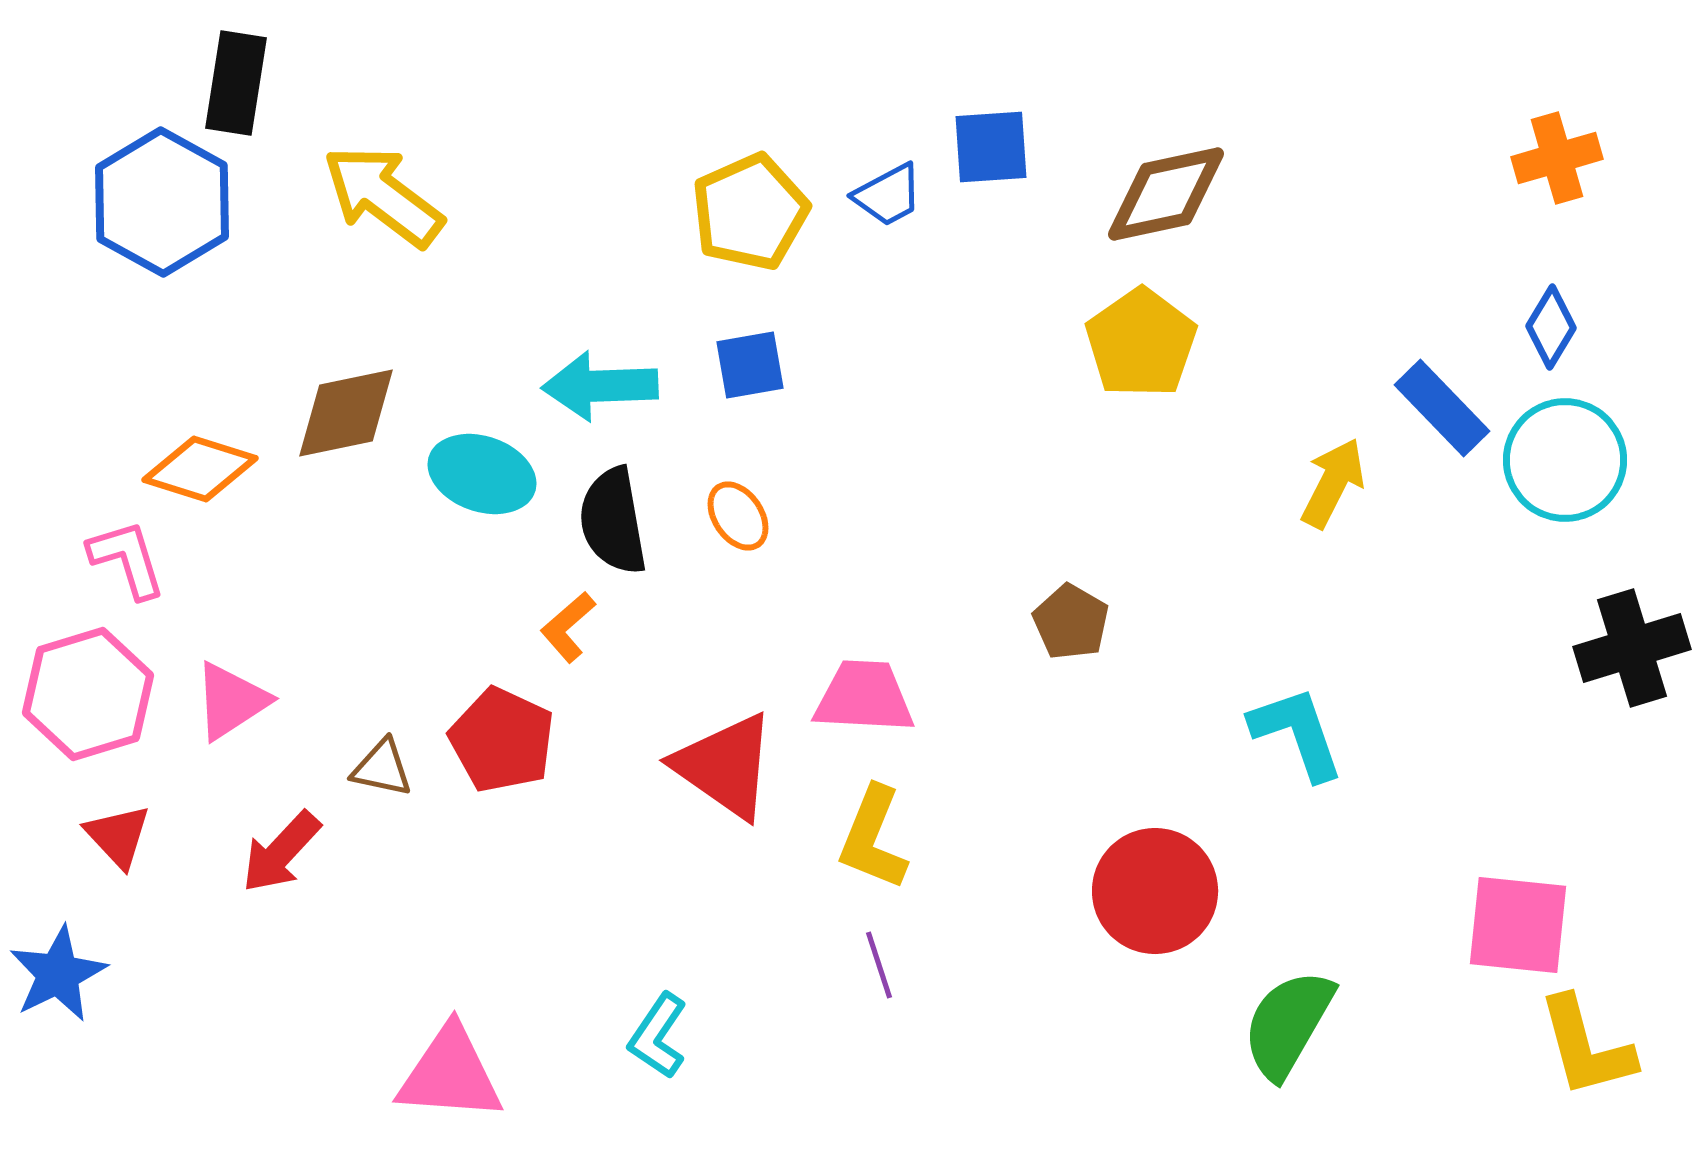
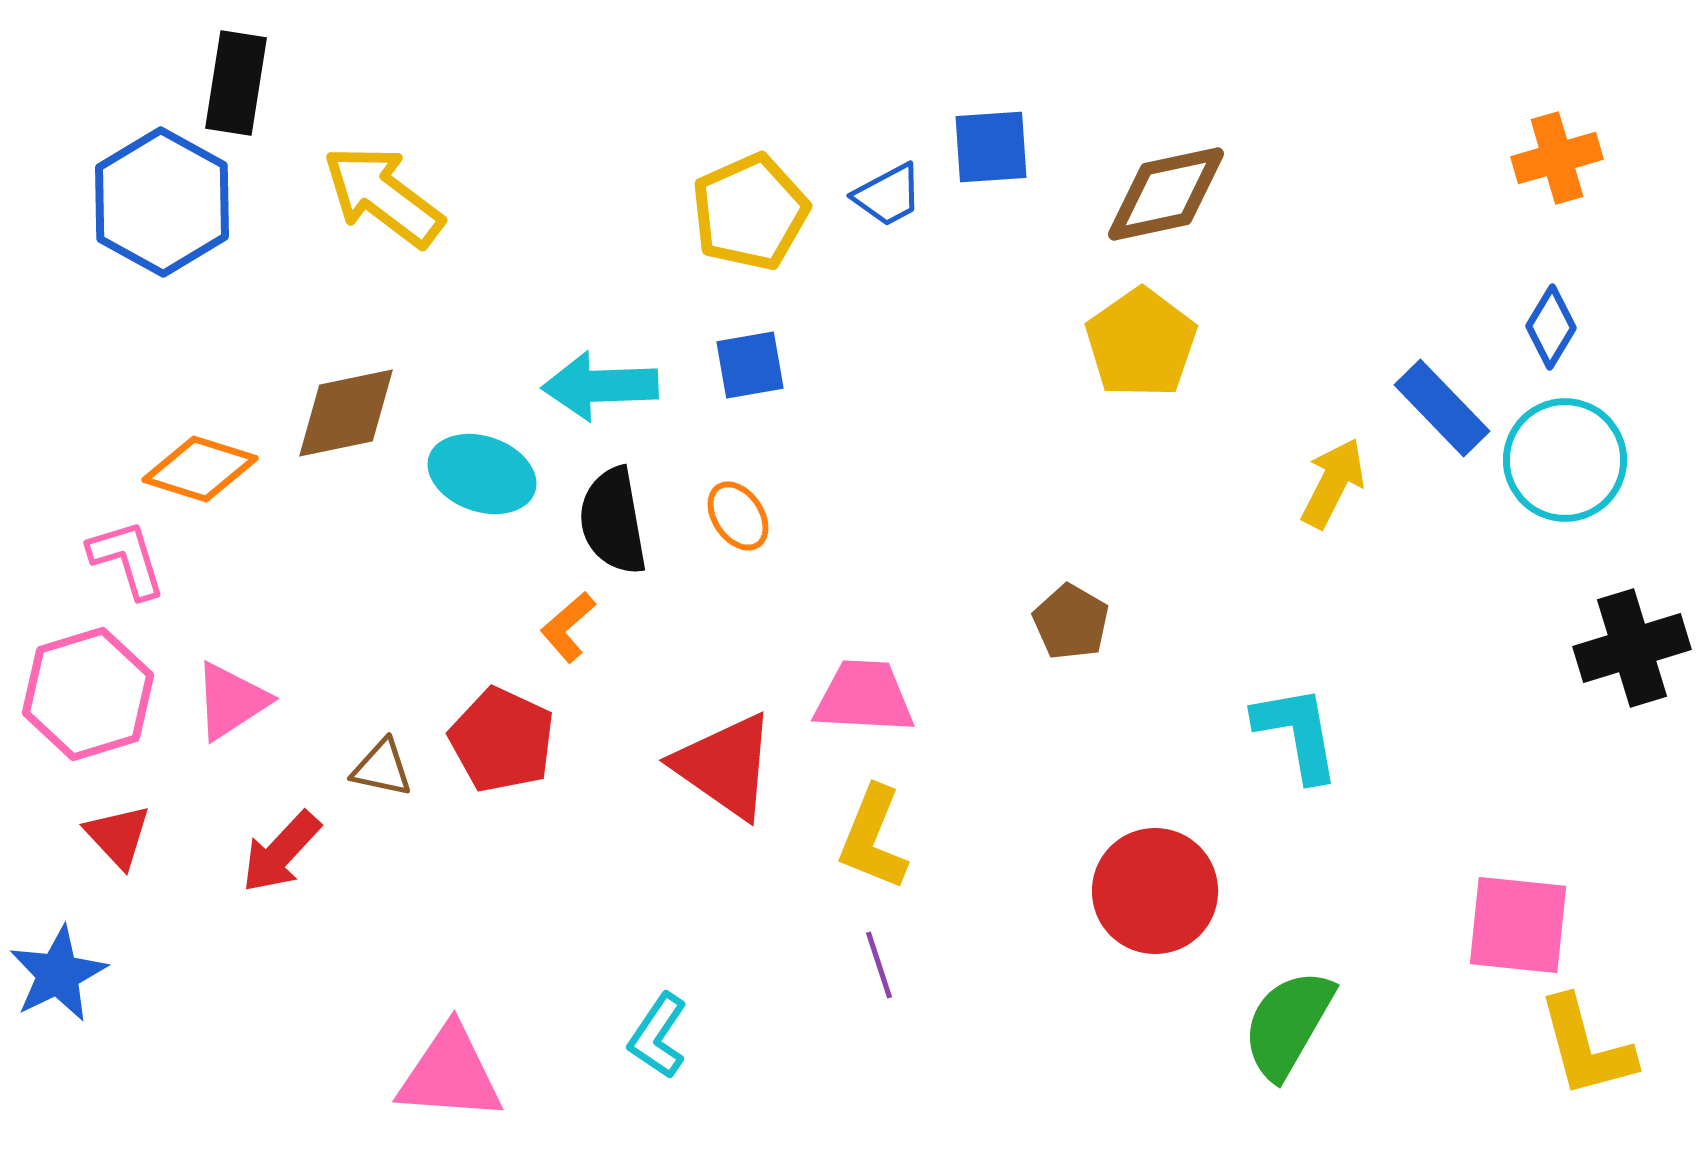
cyan L-shape at (1297, 733): rotated 9 degrees clockwise
